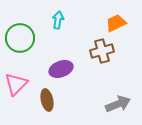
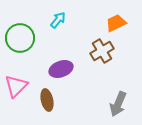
cyan arrow: rotated 30 degrees clockwise
brown cross: rotated 15 degrees counterclockwise
pink triangle: moved 2 px down
gray arrow: rotated 135 degrees clockwise
